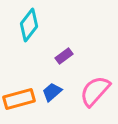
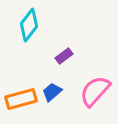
orange rectangle: moved 2 px right
